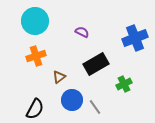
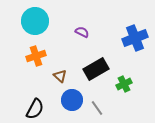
black rectangle: moved 5 px down
brown triangle: moved 1 px right, 1 px up; rotated 40 degrees counterclockwise
gray line: moved 2 px right, 1 px down
